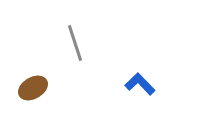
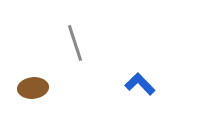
brown ellipse: rotated 24 degrees clockwise
